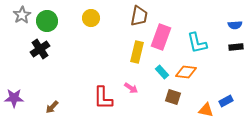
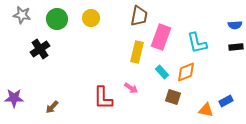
gray star: rotated 30 degrees counterclockwise
green circle: moved 10 px right, 2 px up
orange diamond: rotated 30 degrees counterclockwise
